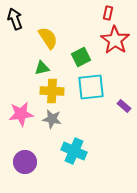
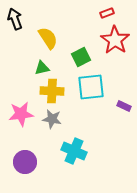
red rectangle: moved 1 px left; rotated 56 degrees clockwise
purple rectangle: rotated 16 degrees counterclockwise
